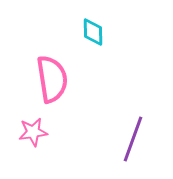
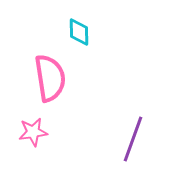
cyan diamond: moved 14 px left
pink semicircle: moved 2 px left, 1 px up
